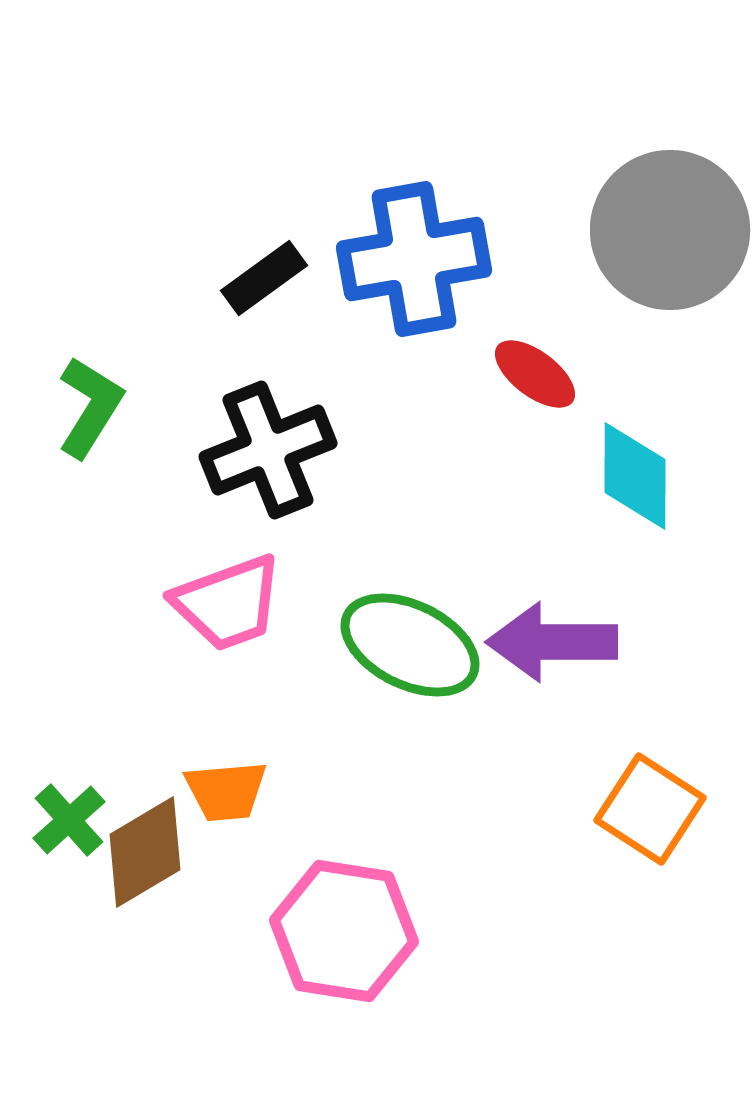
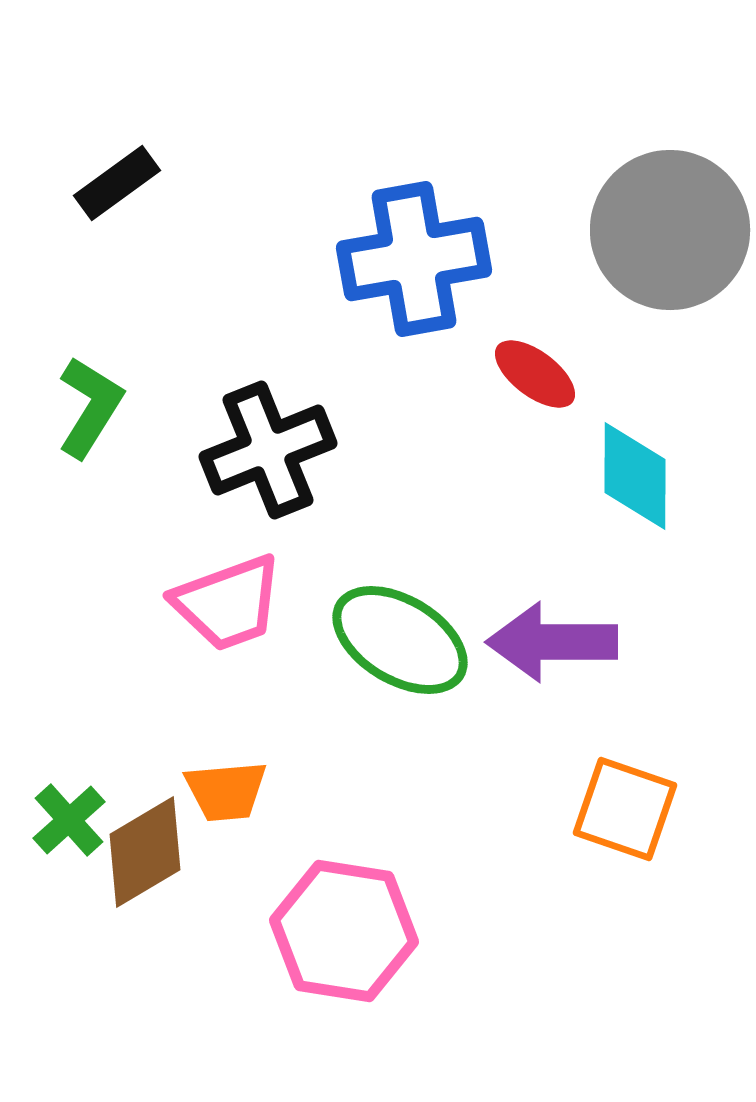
black rectangle: moved 147 px left, 95 px up
green ellipse: moved 10 px left, 5 px up; rotated 5 degrees clockwise
orange square: moved 25 px left; rotated 14 degrees counterclockwise
